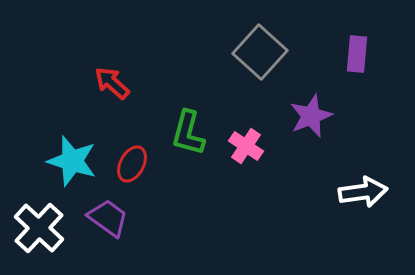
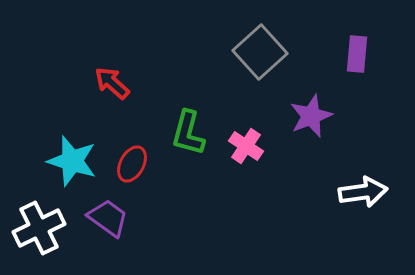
gray square: rotated 6 degrees clockwise
white cross: rotated 21 degrees clockwise
